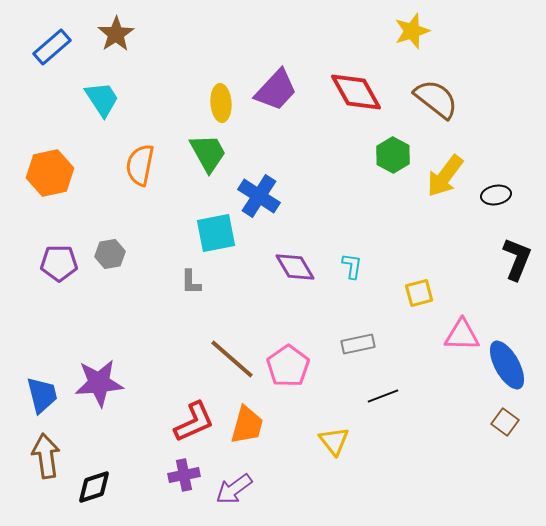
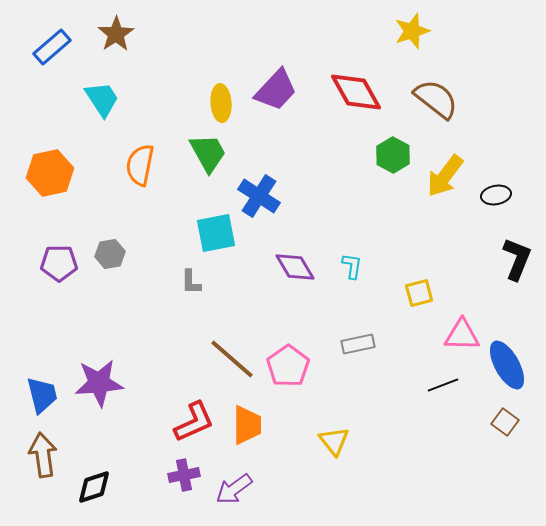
black line: moved 60 px right, 11 px up
orange trapezoid: rotated 15 degrees counterclockwise
brown arrow: moved 3 px left, 1 px up
